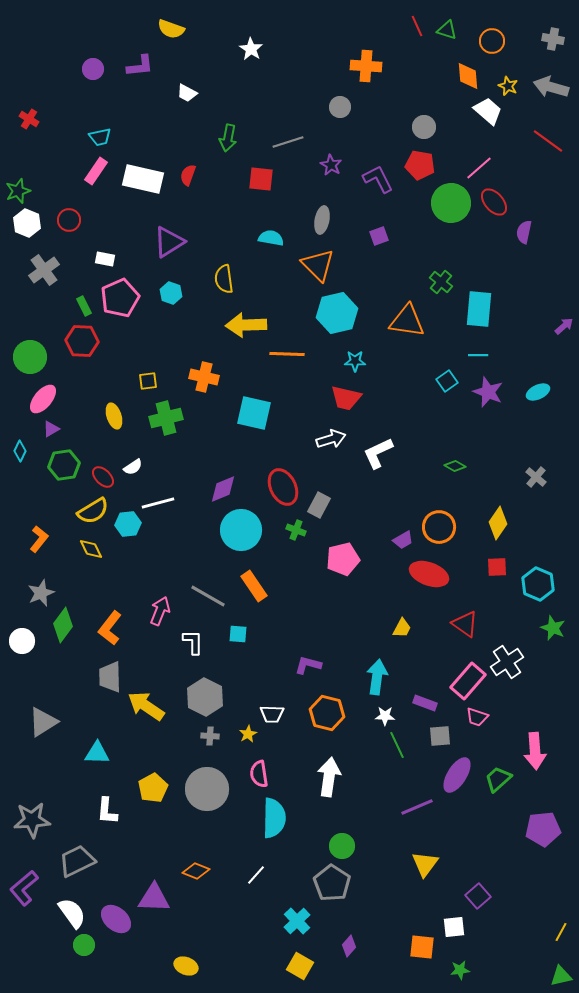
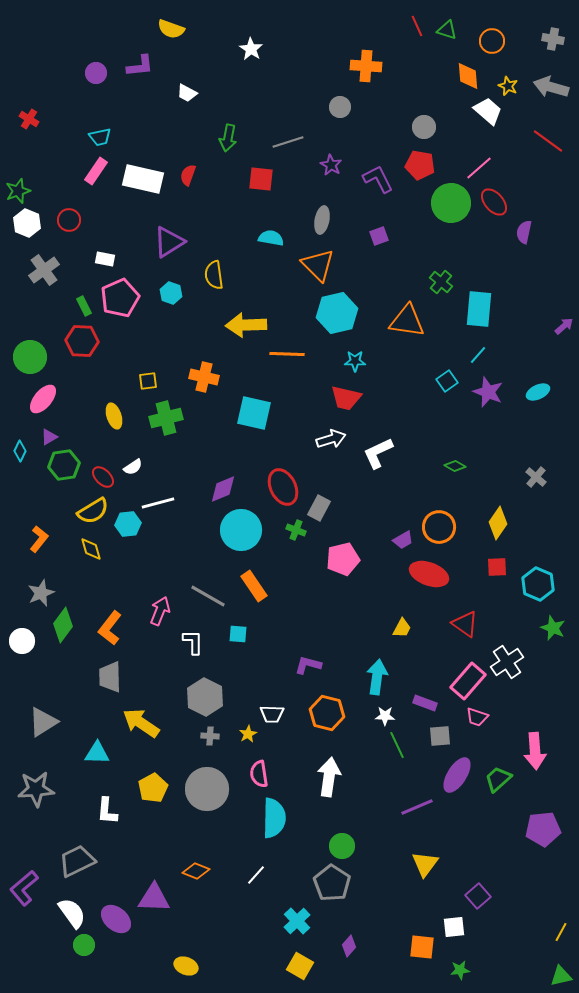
purple circle at (93, 69): moved 3 px right, 4 px down
yellow semicircle at (224, 279): moved 10 px left, 4 px up
cyan line at (478, 355): rotated 48 degrees counterclockwise
purple triangle at (51, 429): moved 2 px left, 8 px down
gray rectangle at (319, 505): moved 3 px down
yellow diamond at (91, 549): rotated 10 degrees clockwise
yellow arrow at (146, 706): moved 5 px left, 17 px down
gray star at (32, 820): moved 4 px right, 31 px up
